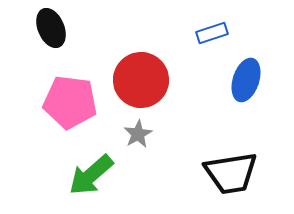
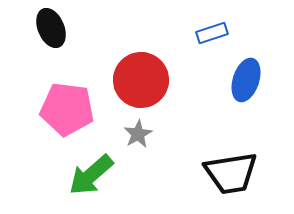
pink pentagon: moved 3 px left, 7 px down
